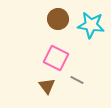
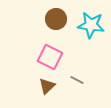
brown circle: moved 2 px left
pink square: moved 6 px left, 1 px up
brown triangle: rotated 24 degrees clockwise
